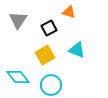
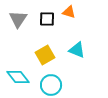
gray triangle: moved 1 px up
black square: moved 2 px left, 9 px up; rotated 28 degrees clockwise
